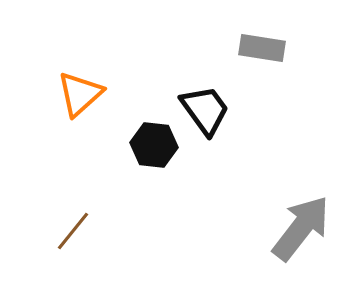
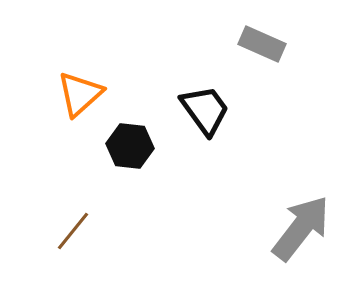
gray rectangle: moved 4 px up; rotated 15 degrees clockwise
black hexagon: moved 24 px left, 1 px down
